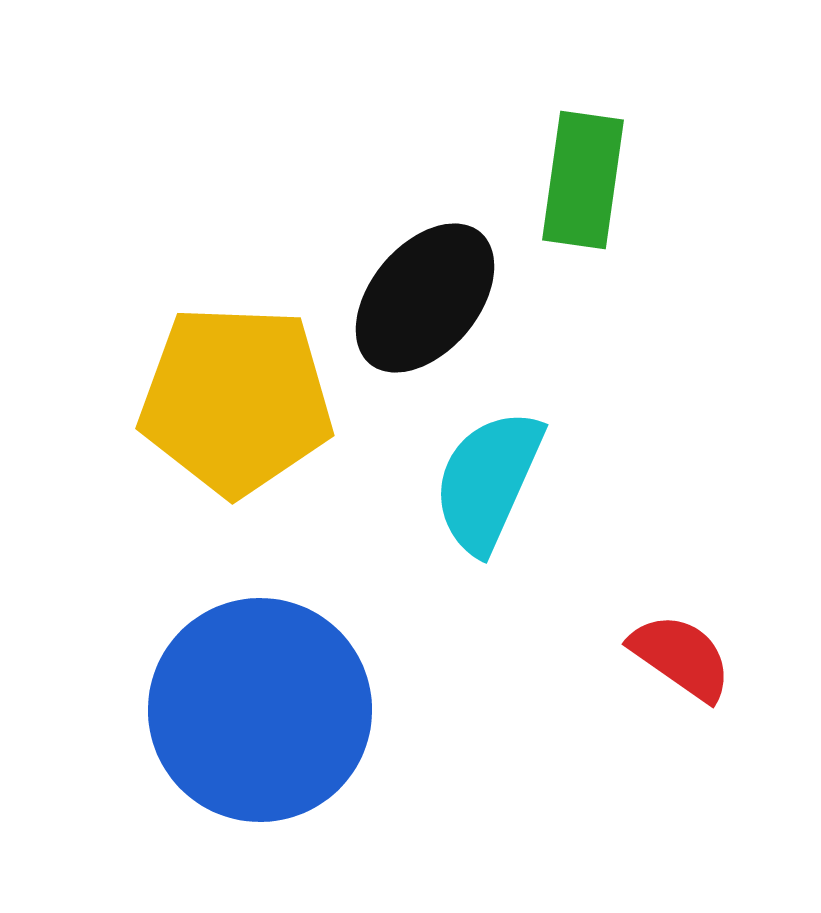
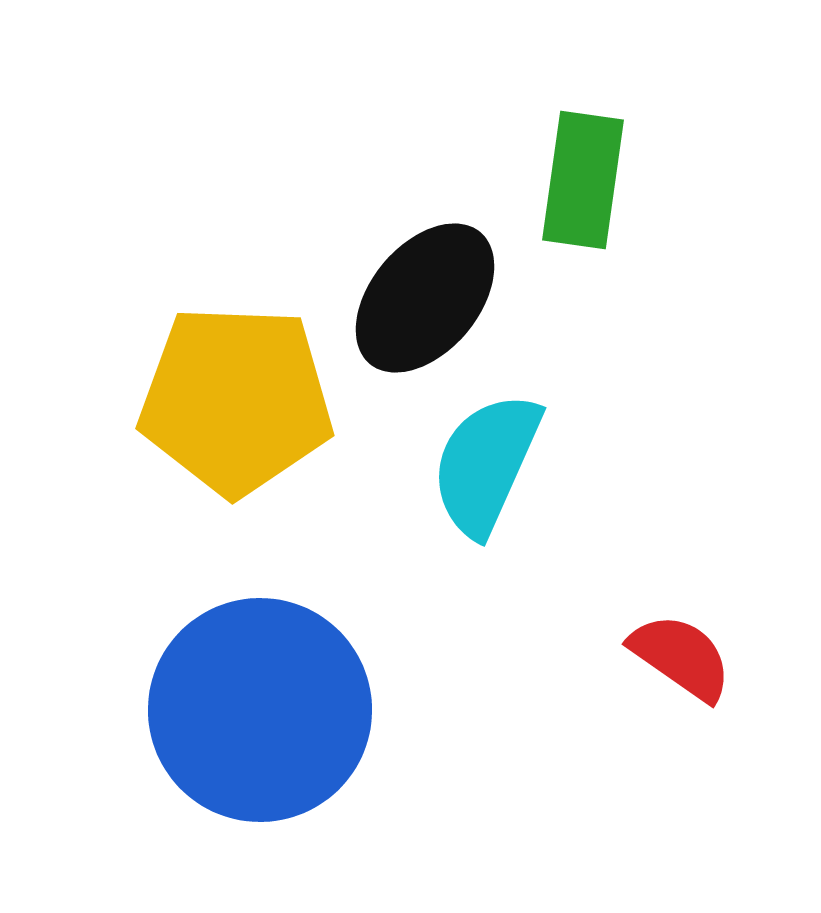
cyan semicircle: moved 2 px left, 17 px up
